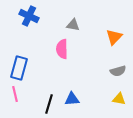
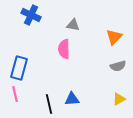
blue cross: moved 2 px right, 1 px up
pink semicircle: moved 2 px right
gray semicircle: moved 5 px up
yellow triangle: rotated 40 degrees counterclockwise
black line: rotated 30 degrees counterclockwise
